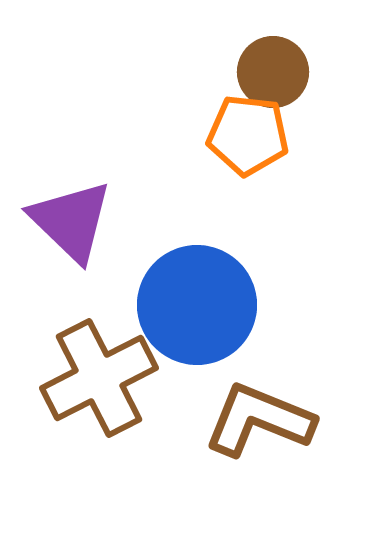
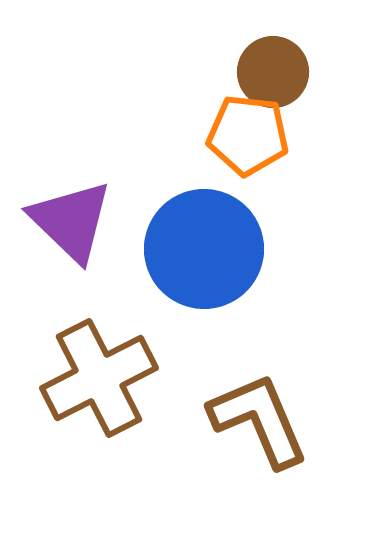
blue circle: moved 7 px right, 56 px up
brown L-shape: rotated 45 degrees clockwise
